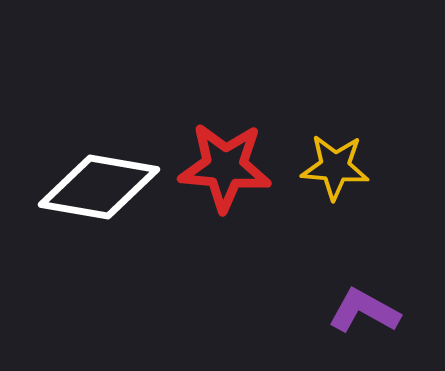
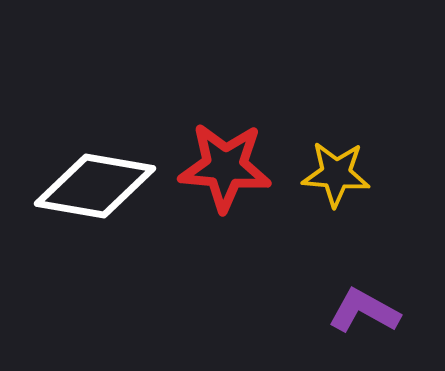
yellow star: moved 1 px right, 7 px down
white diamond: moved 4 px left, 1 px up
